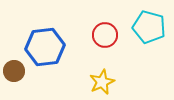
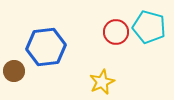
red circle: moved 11 px right, 3 px up
blue hexagon: moved 1 px right
